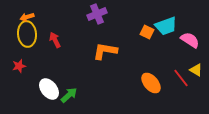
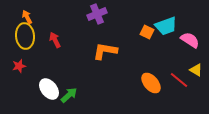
orange arrow: rotated 80 degrees clockwise
yellow ellipse: moved 2 px left, 2 px down
red line: moved 2 px left, 2 px down; rotated 12 degrees counterclockwise
